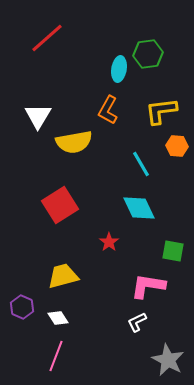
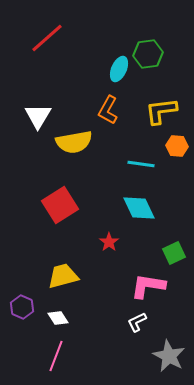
cyan ellipse: rotated 15 degrees clockwise
cyan line: rotated 52 degrees counterclockwise
green square: moved 1 px right, 2 px down; rotated 35 degrees counterclockwise
gray star: moved 1 px right, 4 px up
